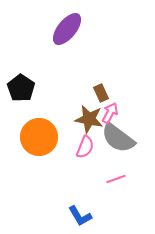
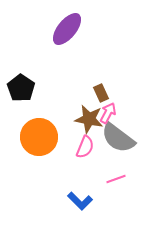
pink arrow: moved 2 px left
blue L-shape: moved 15 px up; rotated 15 degrees counterclockwise
